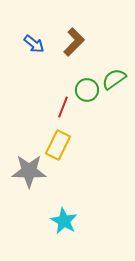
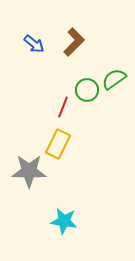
yellow rectangle: moved 1 px up
cyan star: rotated 20 degrees counterclockwise
